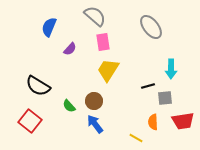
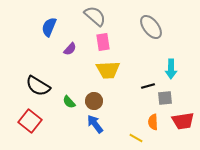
yellow trapezoid: rotated 125 degrees counterclockwise
green semicircle: moved 4 px up
